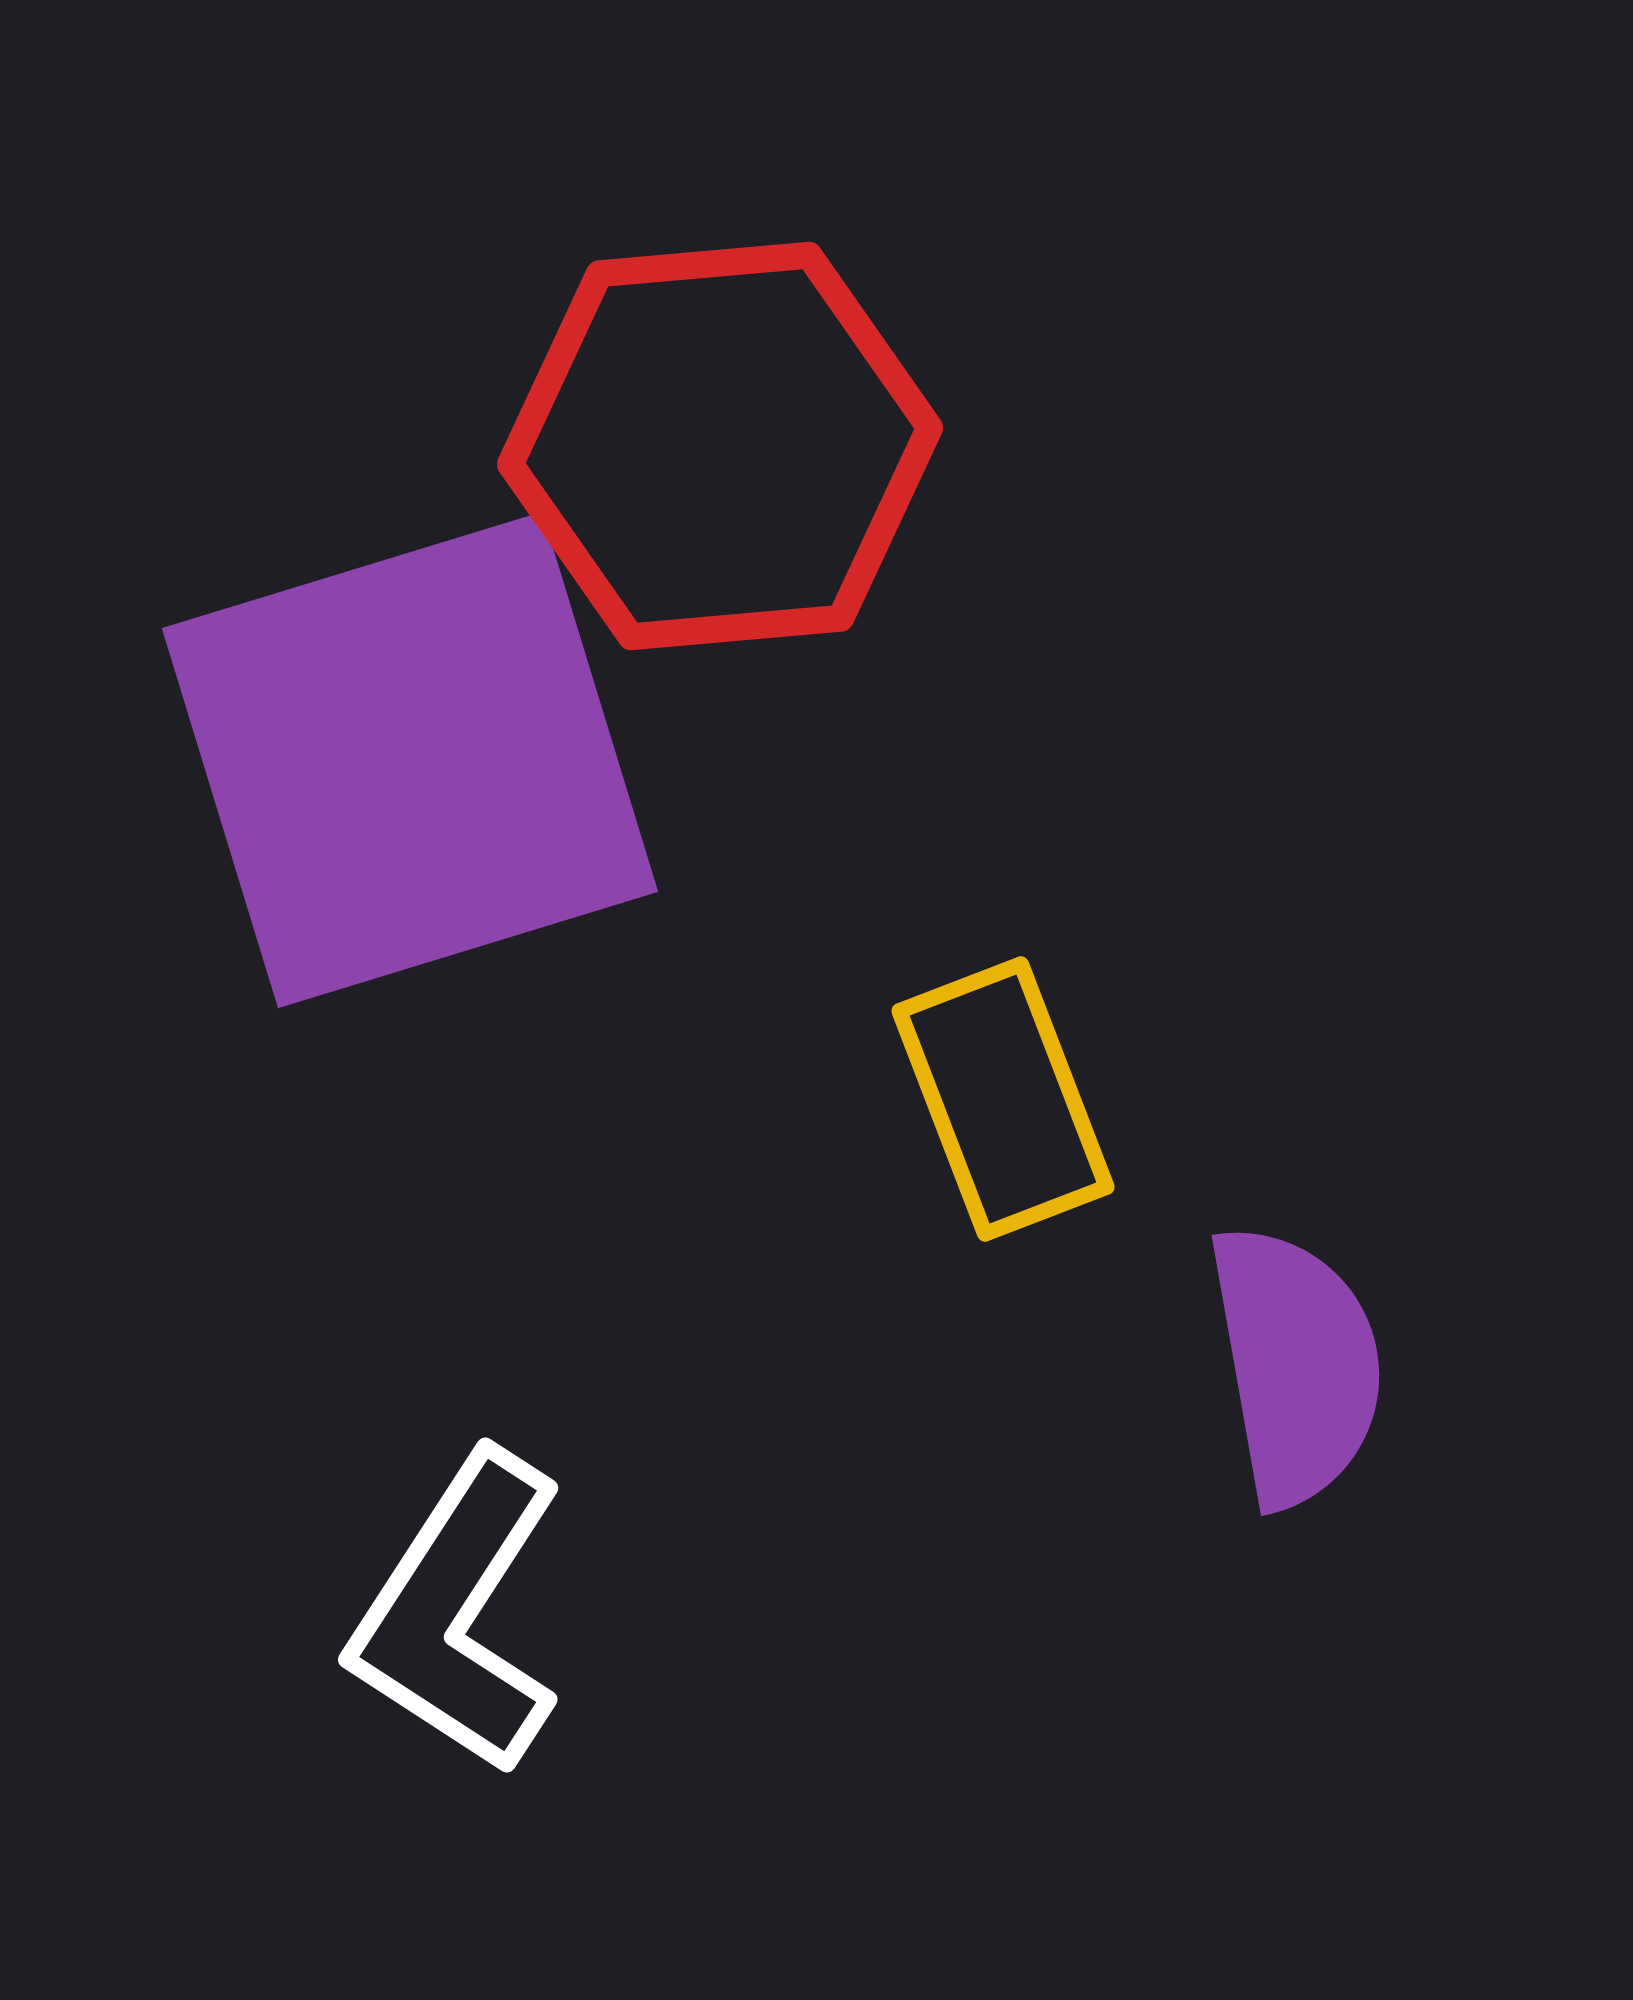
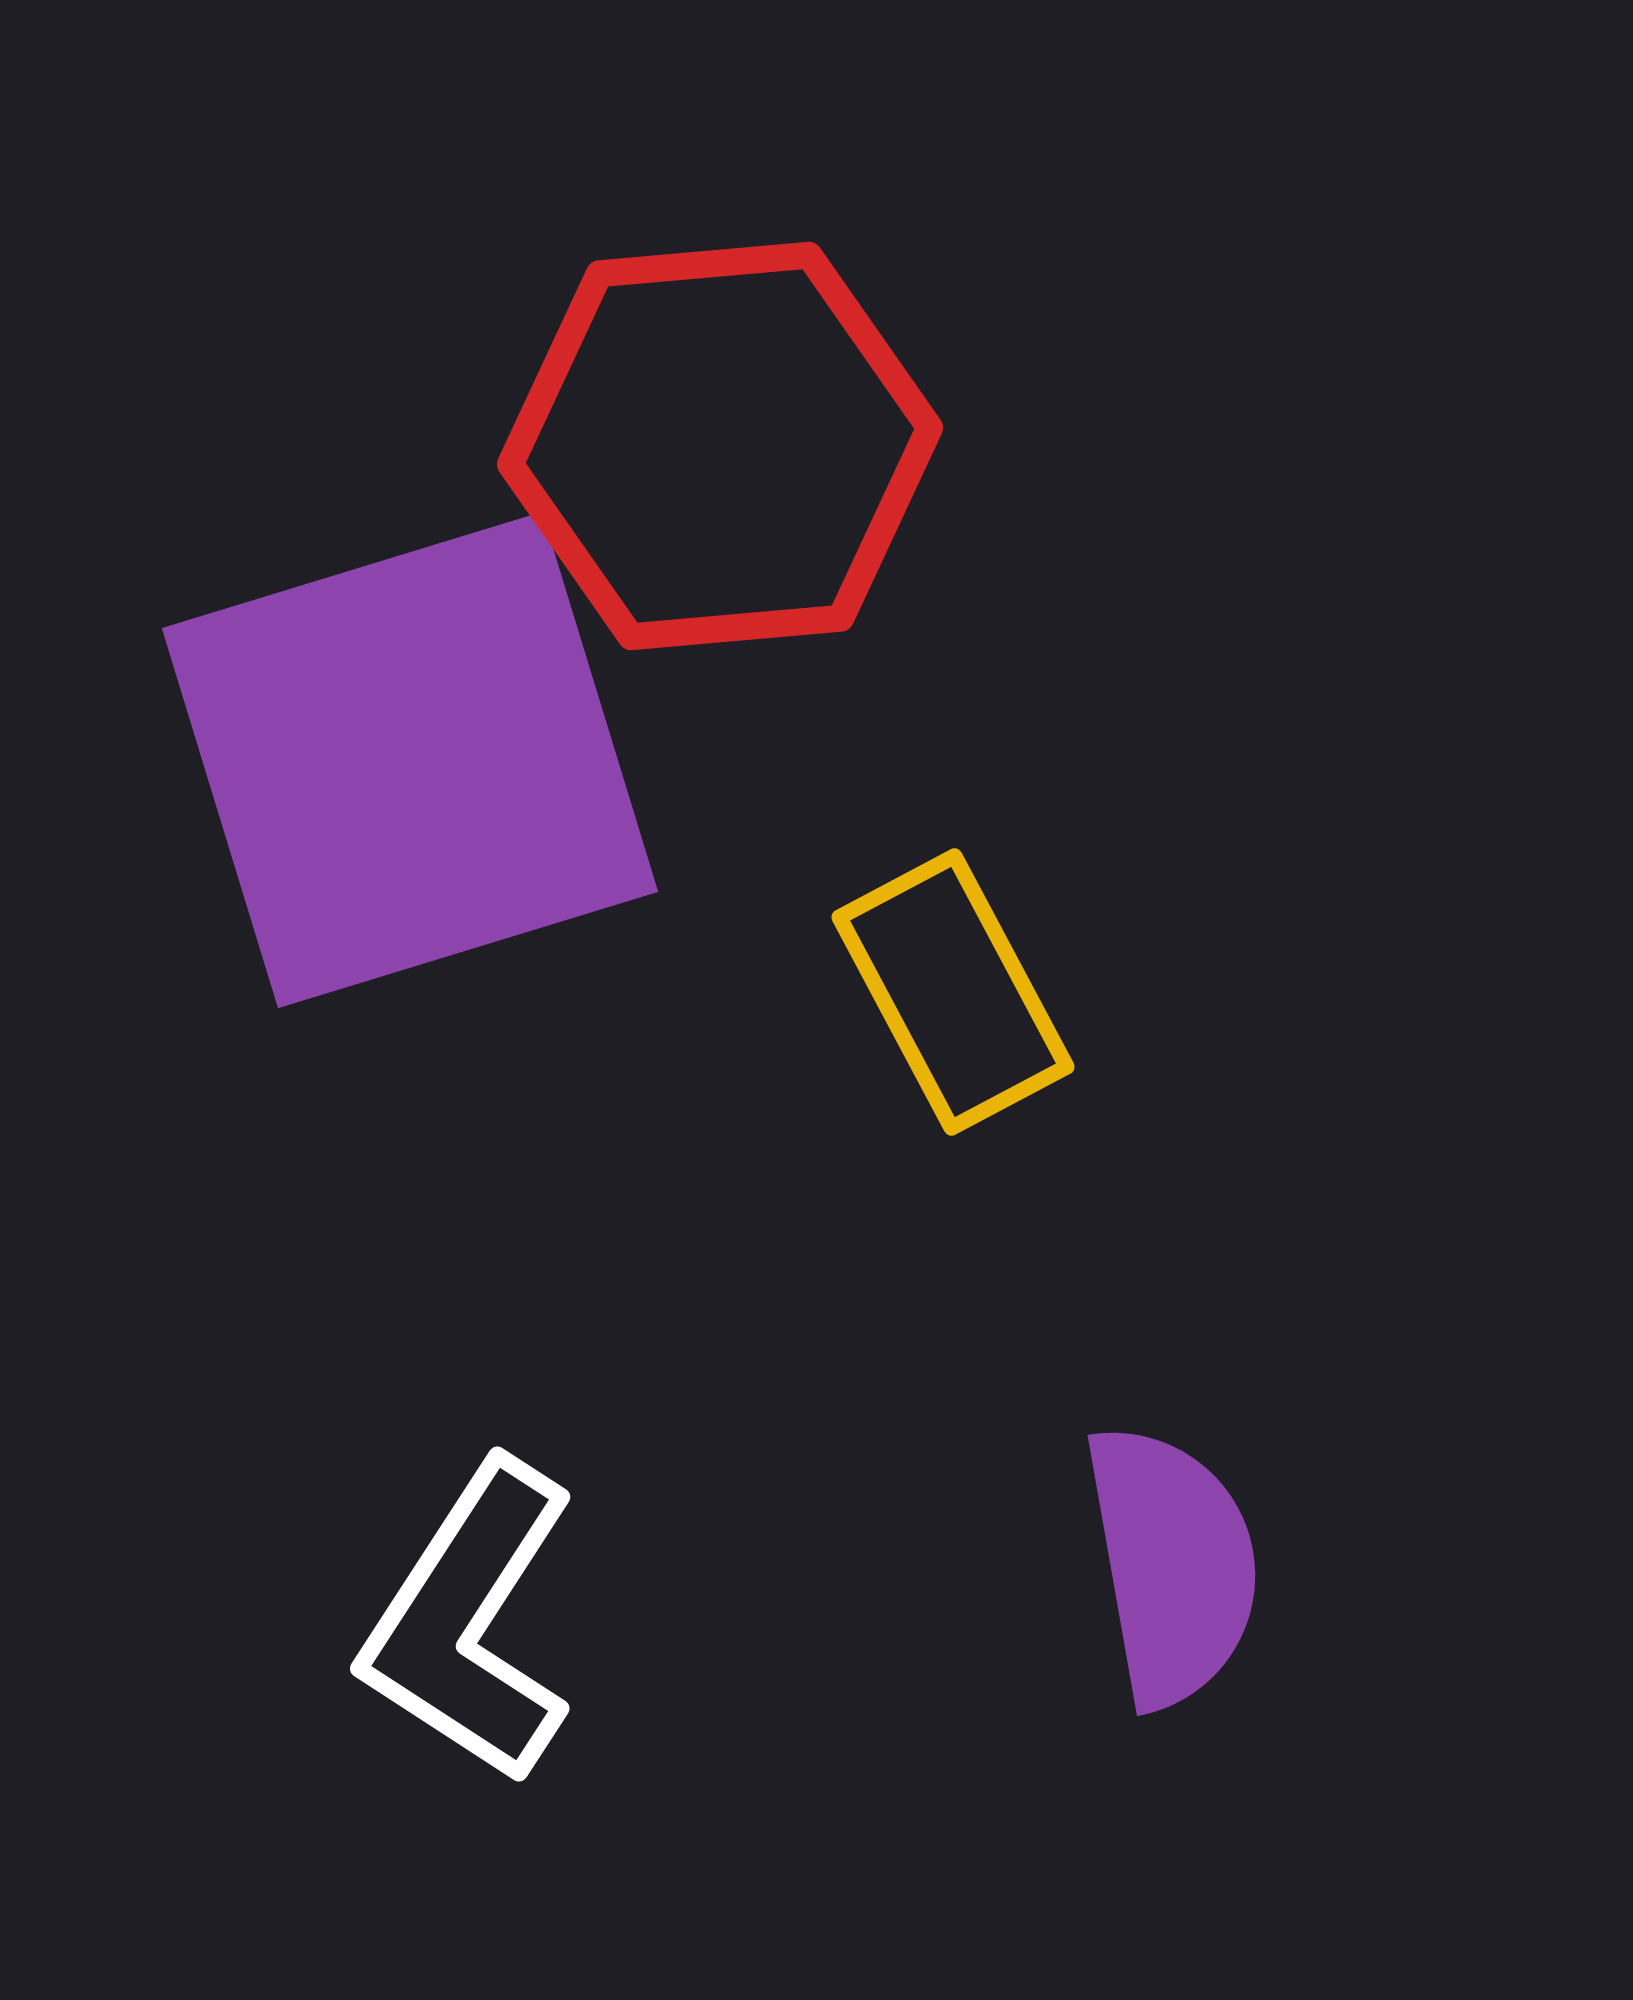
yellow rectangle: moved 50 px left, 107 px up; rotated 7 degrees counterclockwise
purple semicircle: moved 124 px left, 200 px down
white L-shape: moved 12 px right, 9 px down
